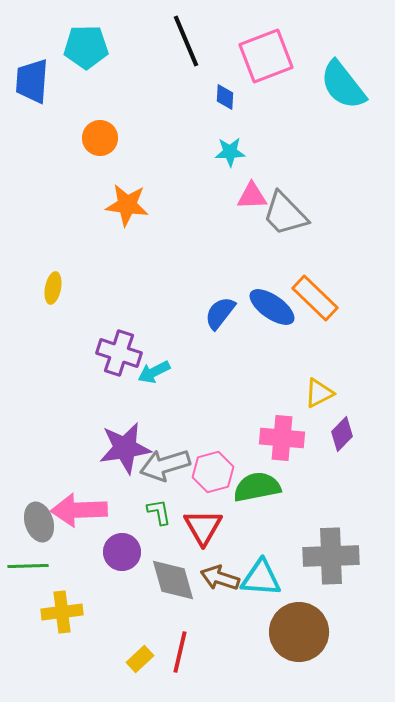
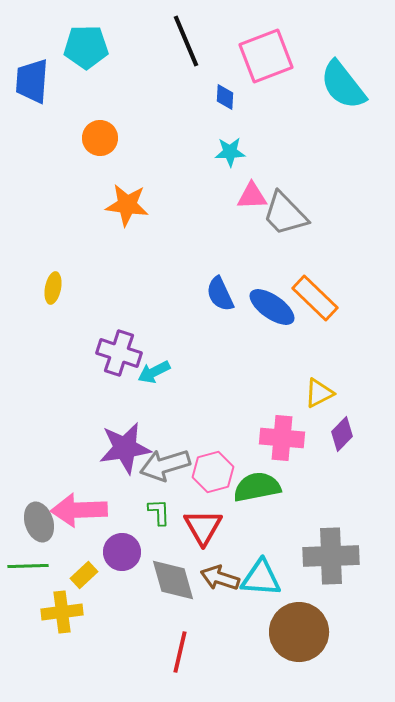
blue semicircle: moved 19 px up; rotated 63 degrees counterclockwise
green L-shape: rotated 8 degrees clockwise
yellow rectangle: moved 56 px left, 84 px up
